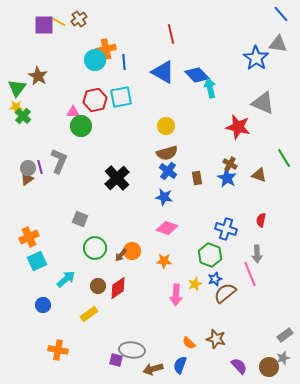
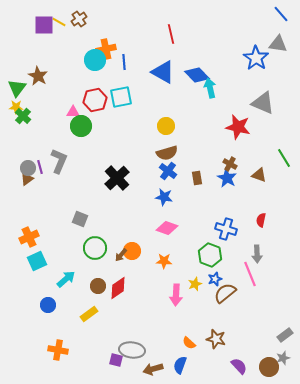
blue circle at (43, 305): moved 5 px right
